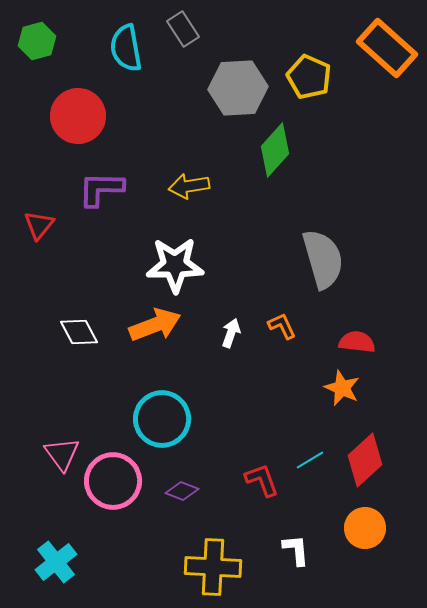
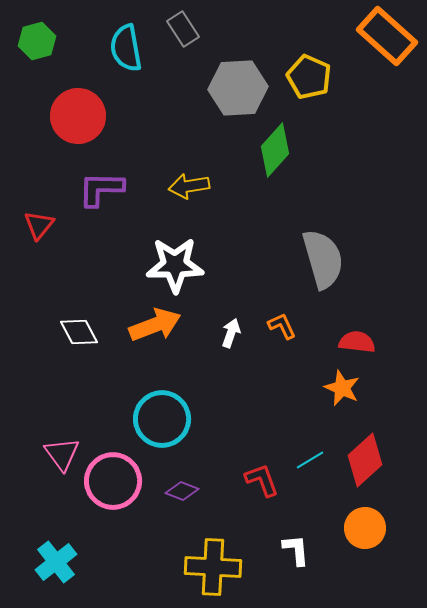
orange rectangle: moved 12 px up
